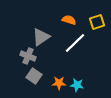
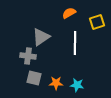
orange semicircle: moved 7 px up; rotated 48 degrees counterclockwise
white line: rotated 45 degrees counterclockwise
gray cross: rotated 14 degrees counterclockwise
gray square: moved 2 px down; rotated 21 degrees counterclockwise
orange star: moved 3 px left
